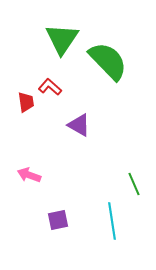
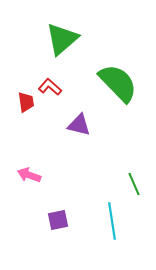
green triangle: rotated 15 degrees clockwise
green semicircle: moved 10 px right, 22 px down
purple triangle: rotated 15 degrees counterclockwise
